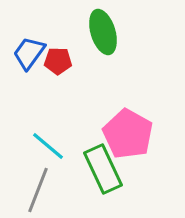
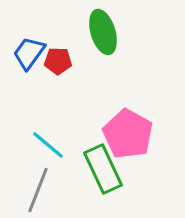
cyan line: moved 1 px up
